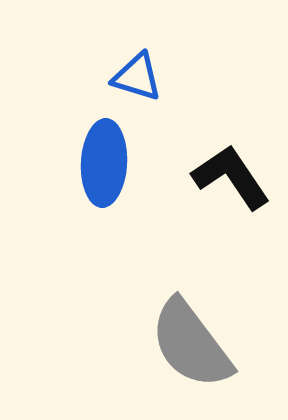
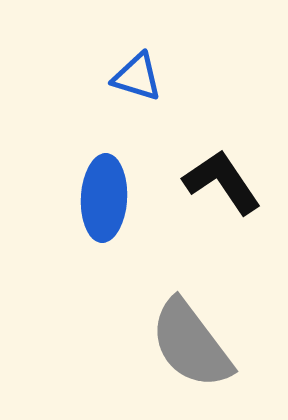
blue ellipse: moved 35 px down
black L-shape: moved 9 px left, 5 px down
